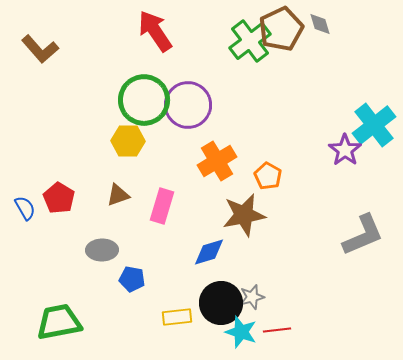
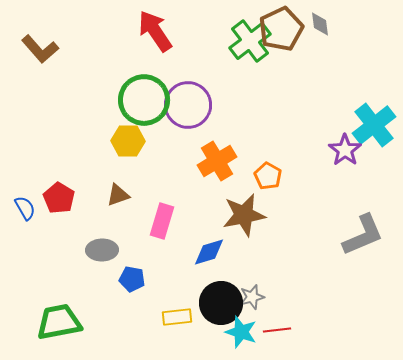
gray diamond: rotated 10 degrees clockwise
pink rectangle: moved 15 px down
